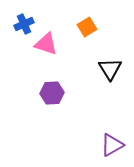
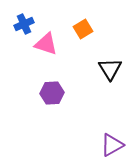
orange square: moved 4 px left, 2 px down
